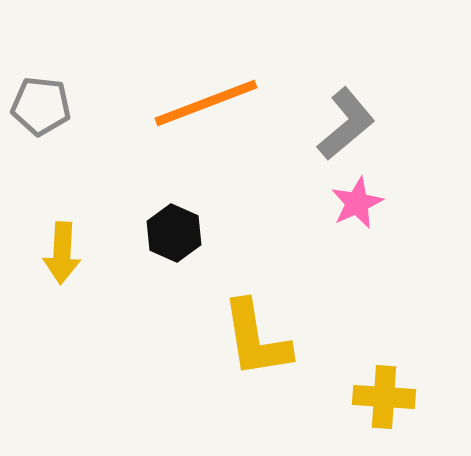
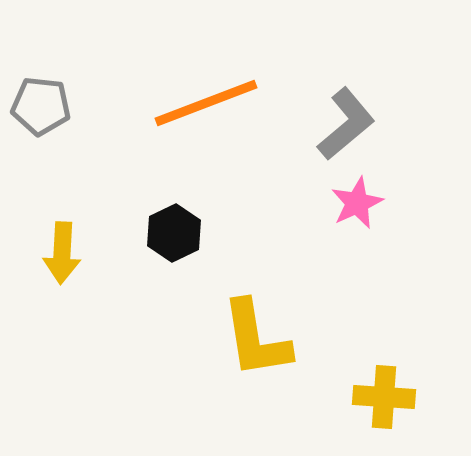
black hexagon: rotated 10 degrees clockwise
